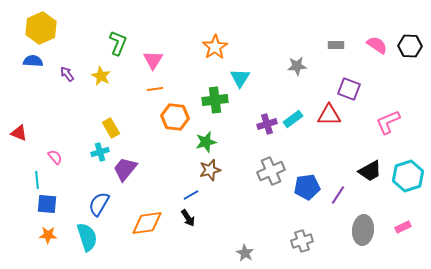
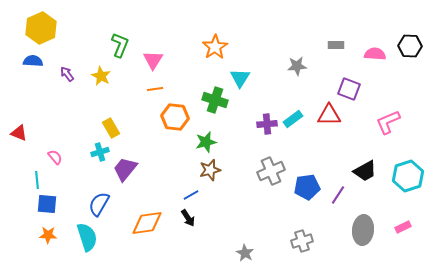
green L-shape at (118, 43): moved 2 px right, 2 px down
pink semicircle at (377, 45): moved 2 px left, 9 px down; rotated 30 degrees counterclockwise
green cross at (215, 100): rotated 25 degrees clockwise
purple cross at (267, 124): rotated 12 degrees clockwise
black trapezoid at (370, 171): moved 5 px left
